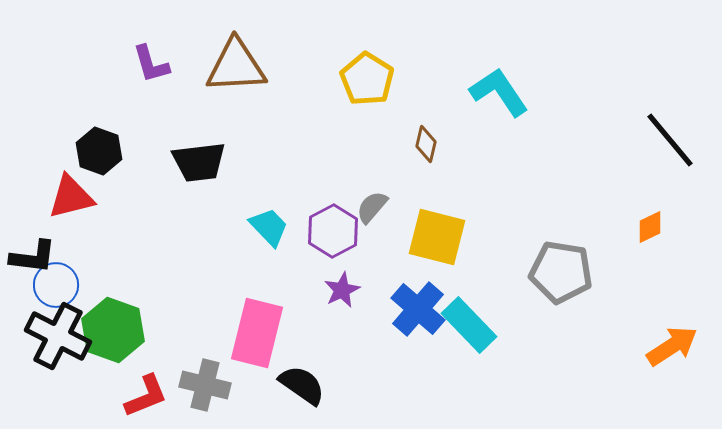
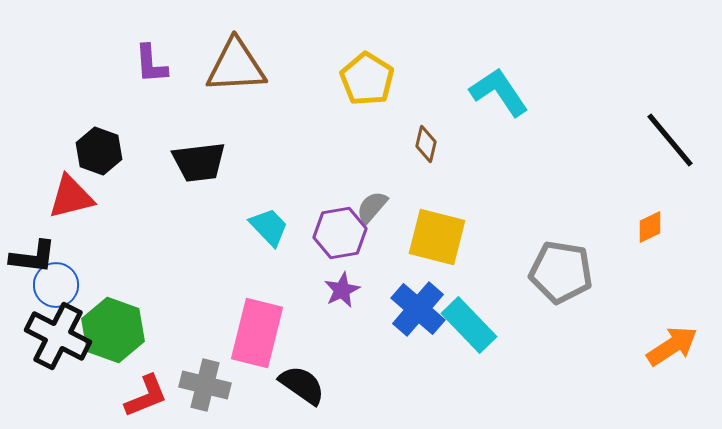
purple L-shape: rotated 12 degrees clockwise
purple hexagon: moved 7 px right, 2 px down; rotated 18 degrees clockwise
